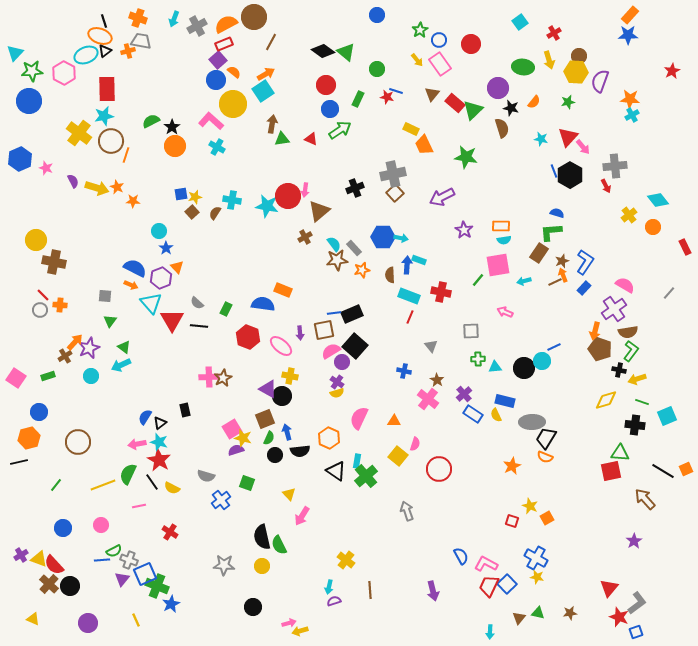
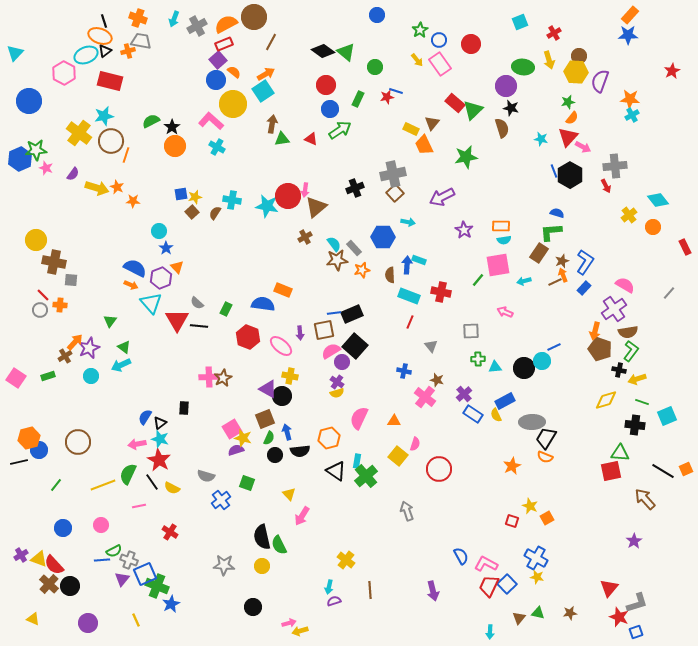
cyan square at (520, 22): rotated 14 degrees clockwise
green circle at (377, 69): moved 2 px left, 2 px up
green star at (32, 71): moved 4 px right, 79 px down
purple circle at (498, 88): moved 8 px right, 2 px up
red rectangle at (107, 89): moved 3 px right, 8 px up; rotated 75 degrees counterclockwise
brown triangle at (432, 94): moved 29 px down
red star at (387, 97): rotated 24 degrees counterclockwise
orange semicircle at (534, 102): moved 38 px right, 16 px down
pink arrow at (583, 147): rotated 21 degrees counterclockwise
green star at (466, 157): rotated 20 degrees counterclockwise
purple semicircle at (73, 181): moved 7 px up; rotated 64 degrees clockwise
brown triangle at (319, 211): moved 3 px left, 4 px up
cyan arrow at (401, 238): moved 7 px right, 16 px up
gray square at (105, 296): moved 34 px left, 16 px up
red line at (410, 317): moved 5 px down
red triangle at (172, 320): moved 5 px right
brown star at (437, 380): rotated 16 degrees counterclockwise
pink cross at (428, 399): moved 3 px left, 2 px up
blue rectangle at (505, 401): rotated 42 degrees counterclockwise
black rectangle at (185, 410): moved 1 px left, 2 px up; rotated 16 degrees clockwise
blue circle at (39, 412): moved 38 px down
orange hexagon at (329, 438): rotated 20 degrees clockwise
cyan star at (159, 442): moved 1 px right, 3 px up
gray L-shape at (637, 603): rotated 20 degrees clockwise
